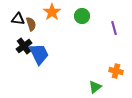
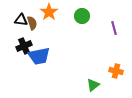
orange star: moved 3 px left
black triangle: moved 3 px right, 1 px down
brown semicircle: moved 1 px right, 1 px up
black cross: rotated 14 degrees clockwise
blue trapezoid: moved 2 px down; rotated 105 degrees clockwise
green triangle: moved 2 px left, 2 px up
